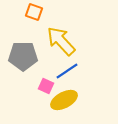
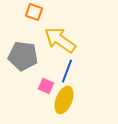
yellow arrow: moved 1 px left, 1 px up; rotated 12 degrees counterclockwise
gray pentagon: rotated 8 degrees clockwise
blue line: rotated 35 degrees counterclockwise
yellow ellipse: rotated 40 degrees counterclockwise
